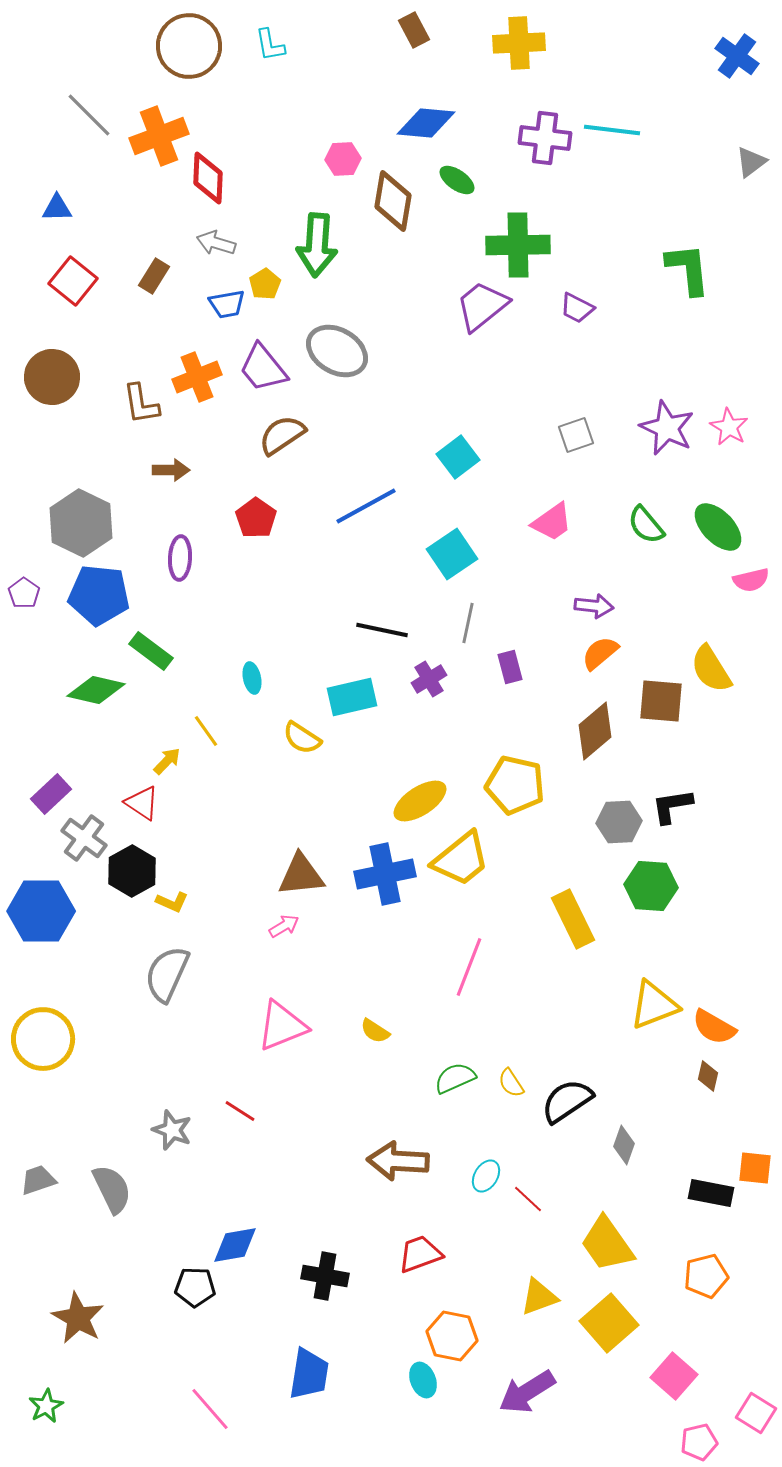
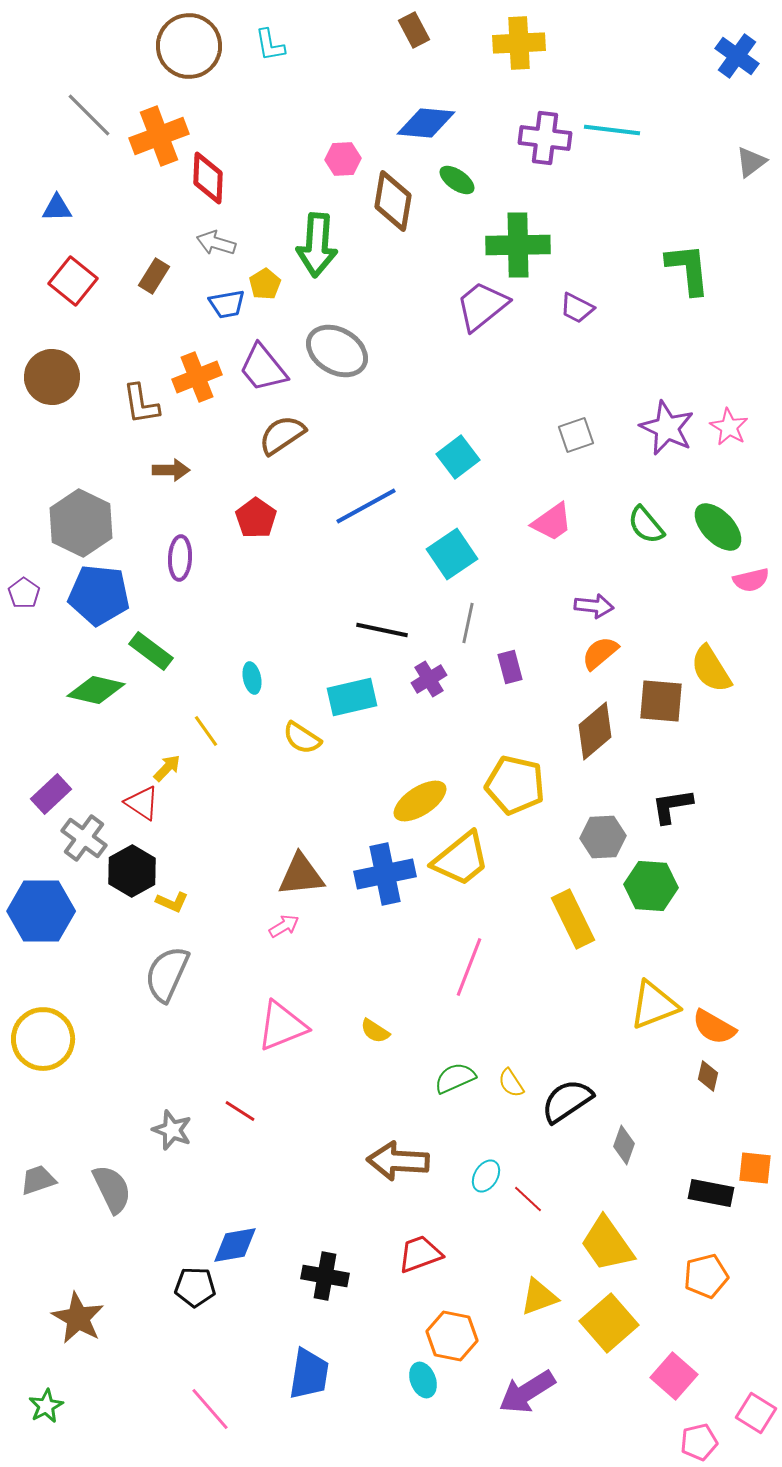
yellow arrow at (167, 761): moved 7 px down
gray hexagon at (619, 822): moved 16 px left, 15 px down
